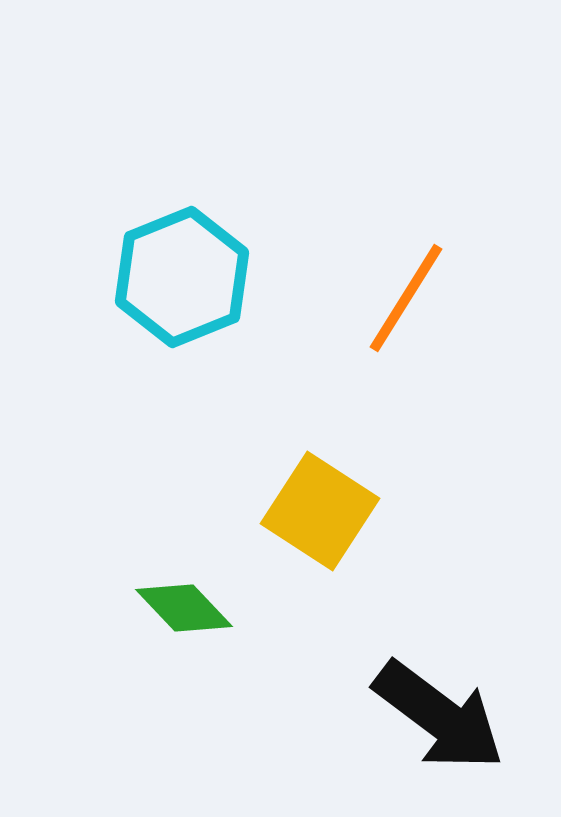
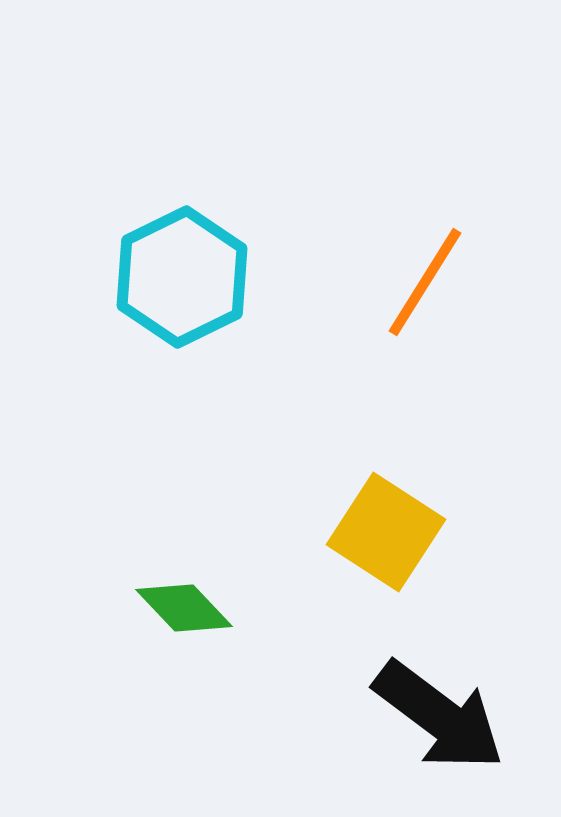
cyan hexagon: rotated 4 degrees counterclockwise
orange line: moved 19 px right, 16 px up
yellow square: moved 66 px right, 21 px down
